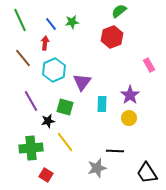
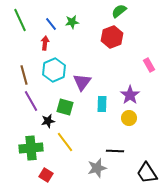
brown line: moved 1 px right, 17 px down; rotated 24 degrees clockwise
